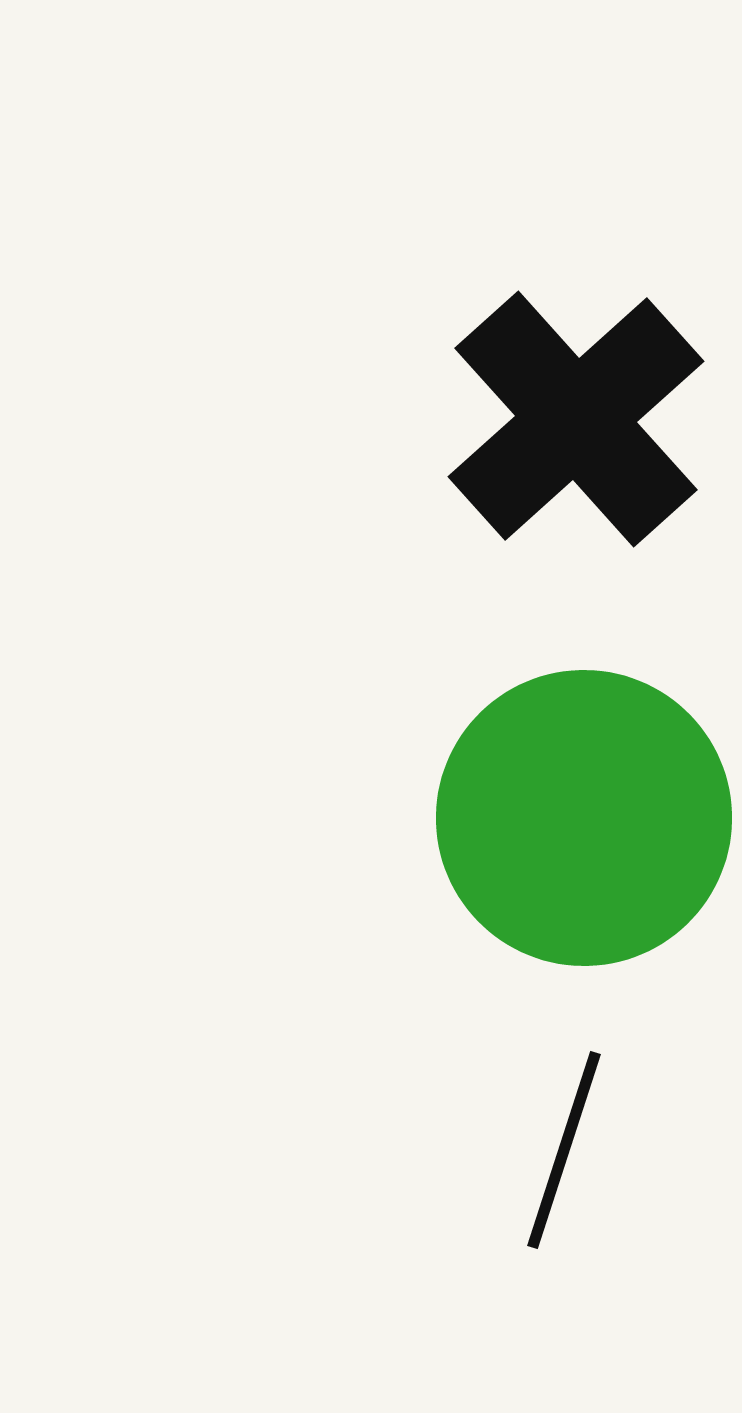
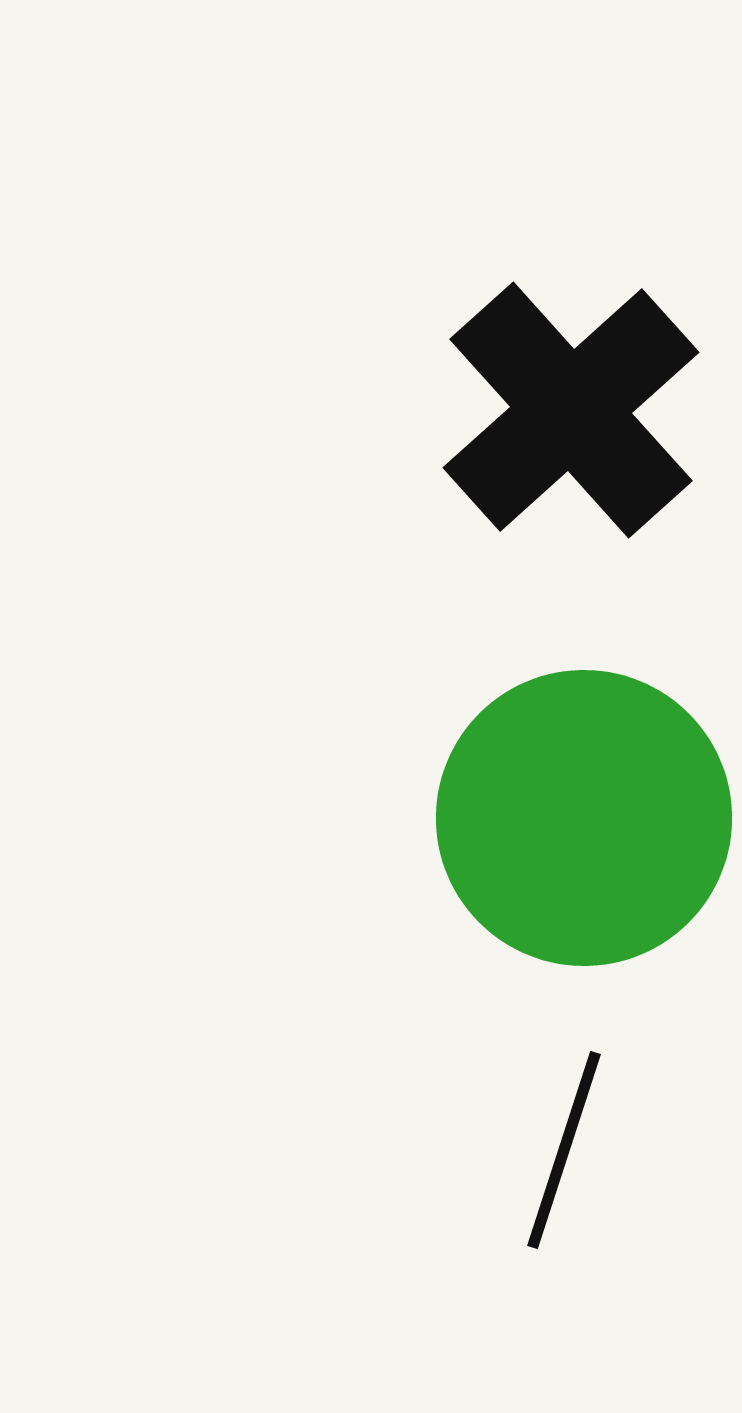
black cross: moved 5 px left, 9 px up
